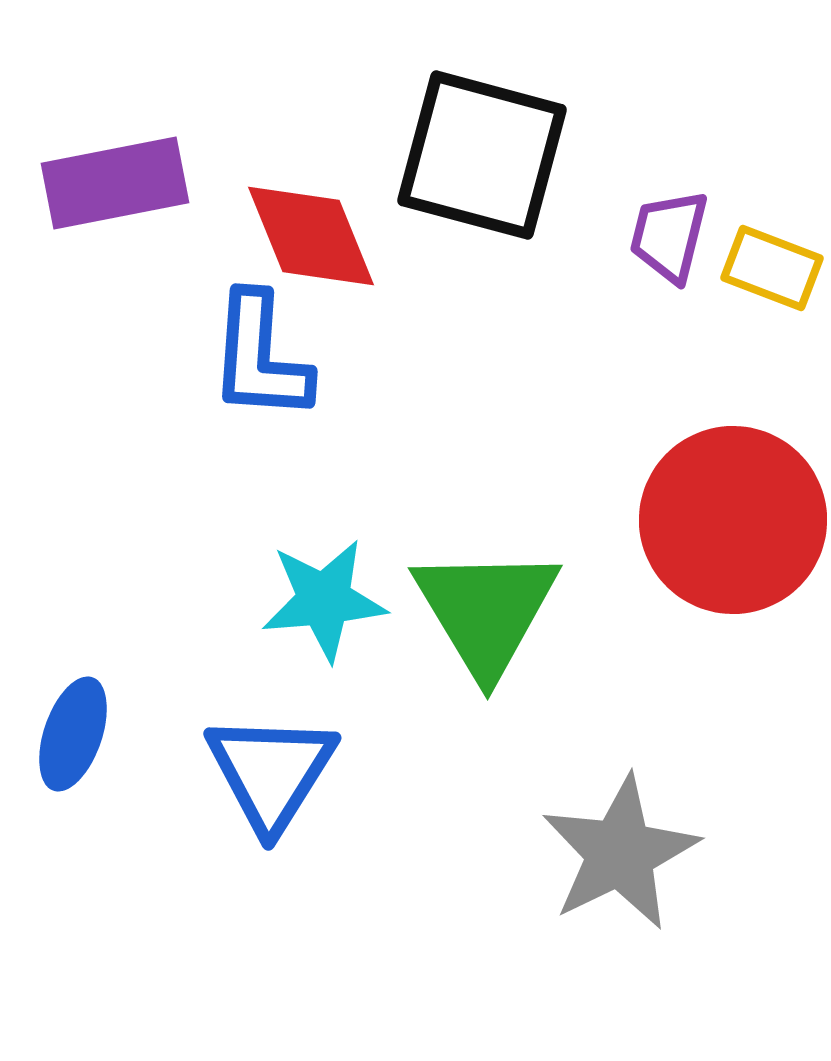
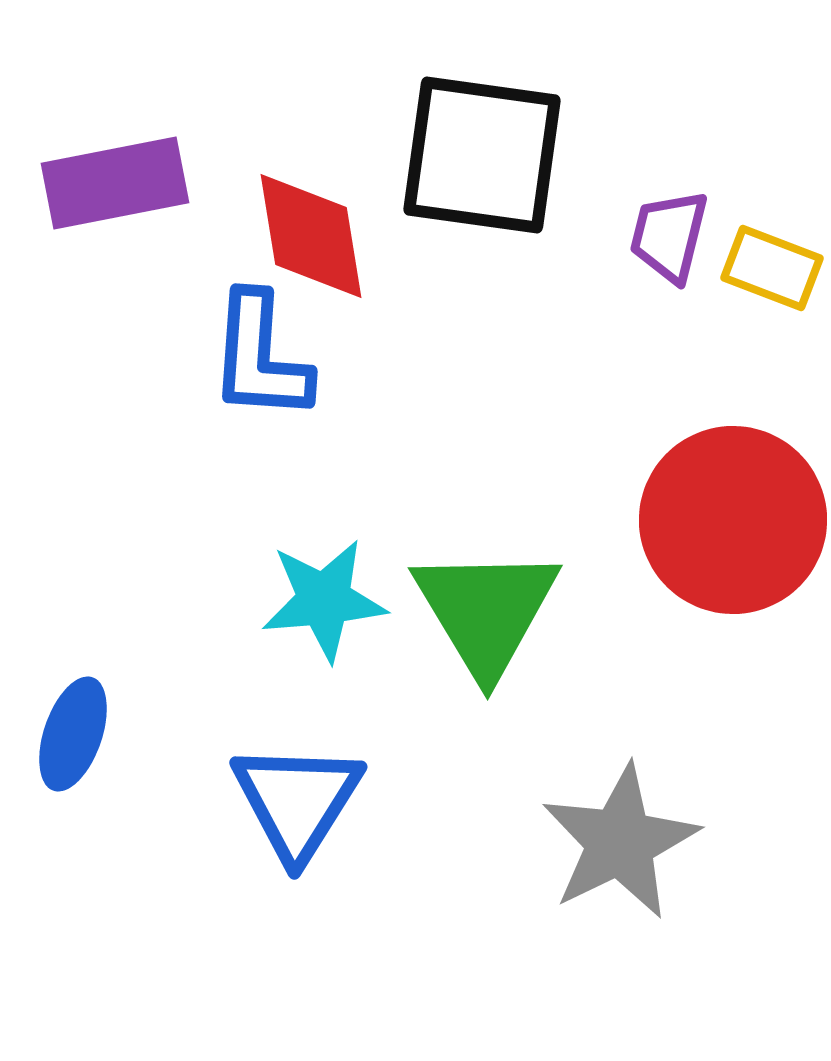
black square: rotated 7 degrees counterclockwise
red diamond: rotated 13 degrees clockwise
blue triangle: moved 26 px right, 29 px down
gray star: moved 11 px up
